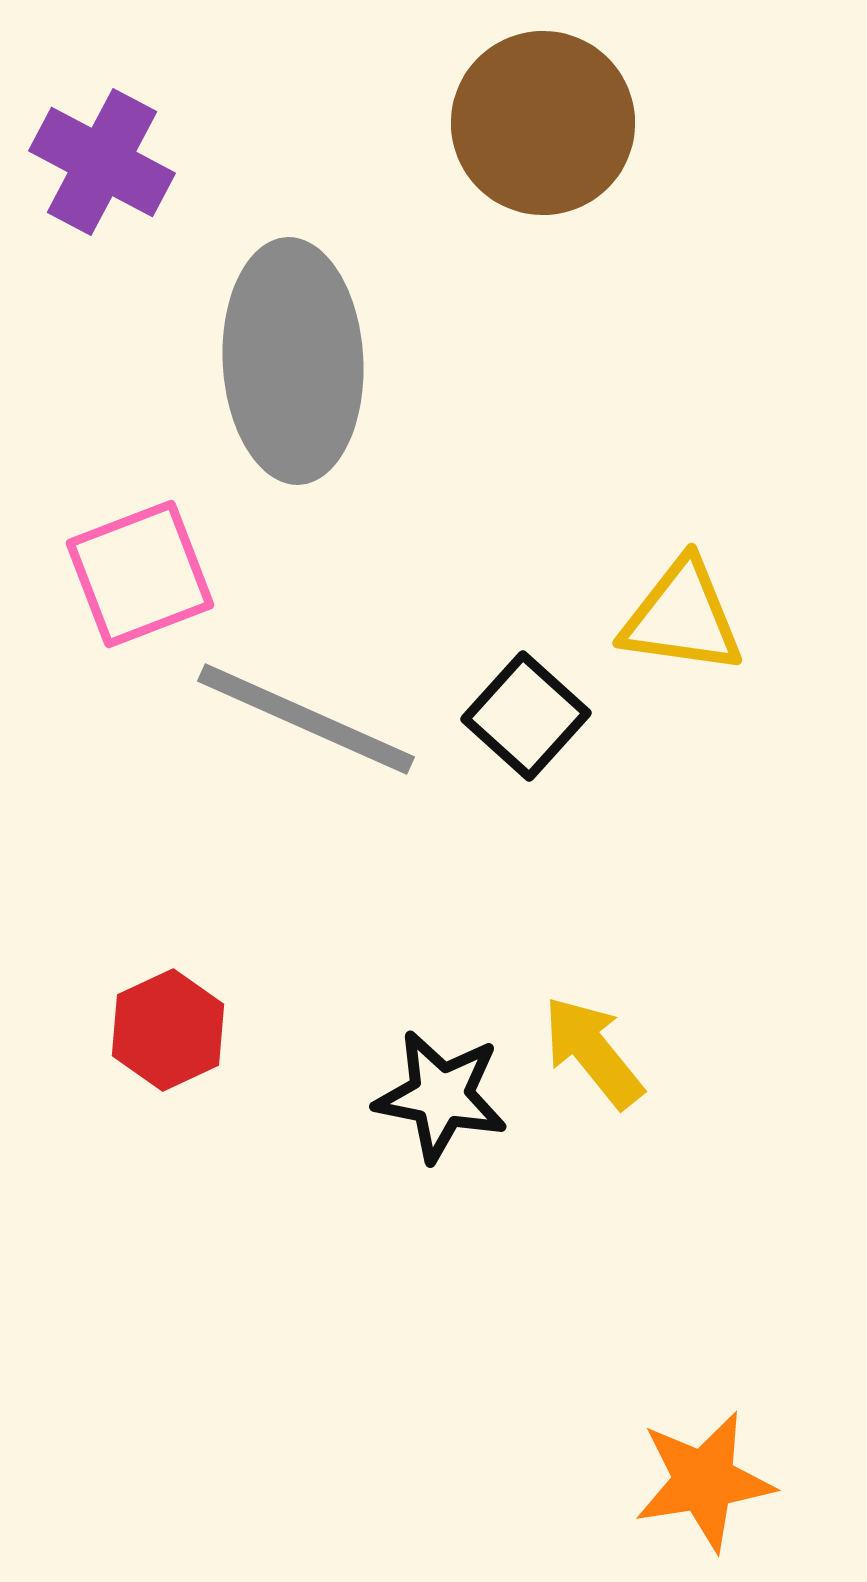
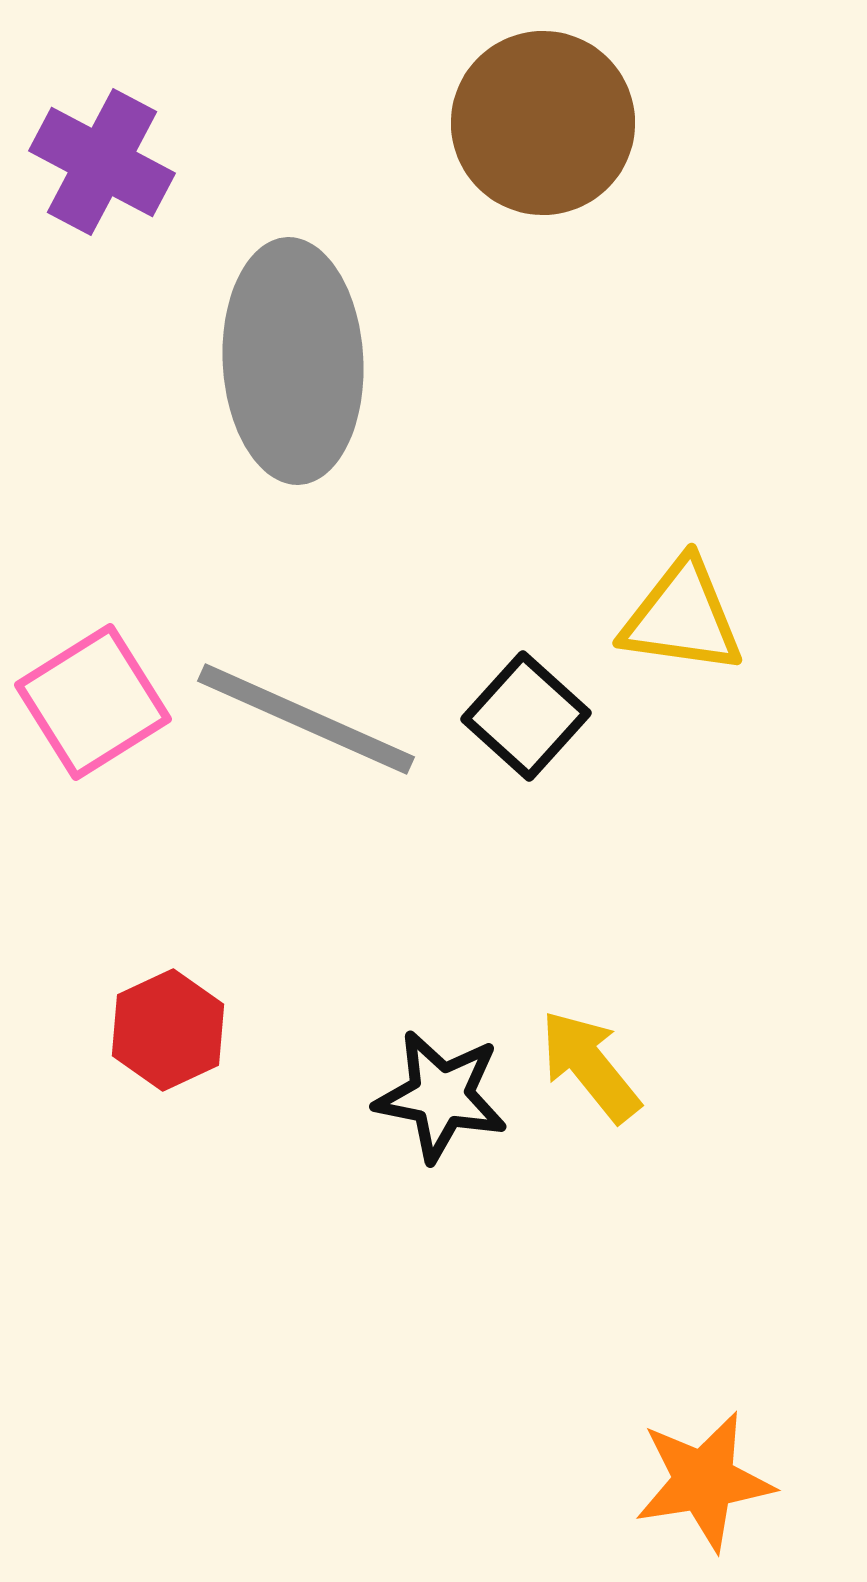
pink square: moved 47 px left, 128 px down; rotated 11 degrees counterclockwise
yellow arrow: moved 3 px left, 14 px down
